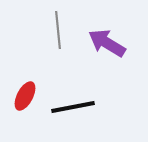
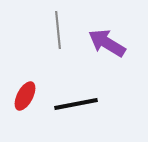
black line: moved 3 px right, 3 px up
